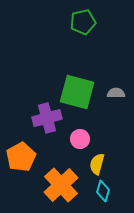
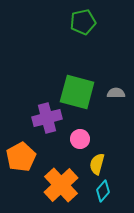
cyan diamond: rotated 25 degrees clockwise
